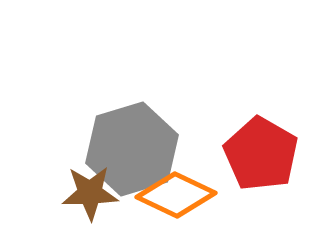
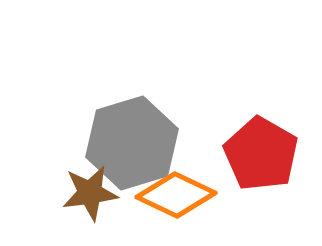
gray hexagon: moved 6 px up
brown star: rotated 6 degrees counterclockwise
